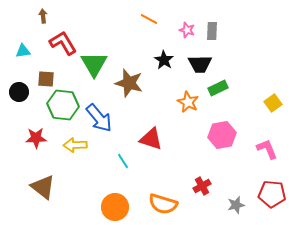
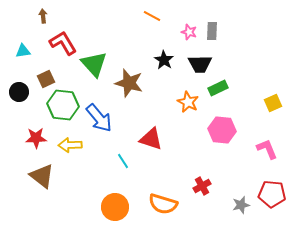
orange line: moved 3 px right, 3 px up
pink star: moved 2 px right, 2 px down
green triangle: rotated 12 degrees counterclockwise
brown square: rotated 30 degrees counterclockwise
yellow square: rotated 12 degrees clockwise
pink hexagon: moved 5 px up; rotated 16 degrees clockwise
yellow arrow: moved 5 px left
brown triangle: moved 1 px left, 11 px up
gray star: moved 5 px right
